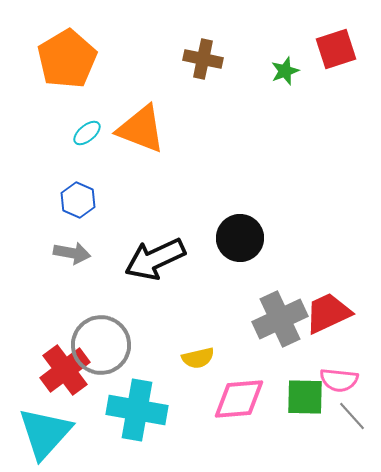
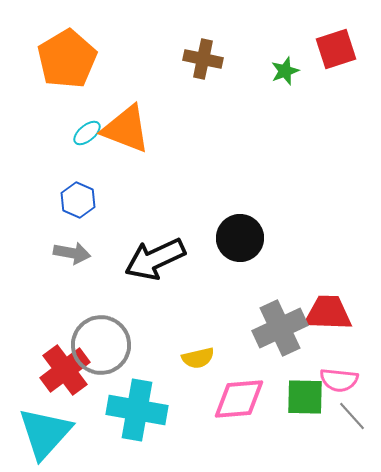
orange triangle: moved 15 px left
red trapezoid: rotated 27 degrees clockwise
gray cross: moved 9 px down
